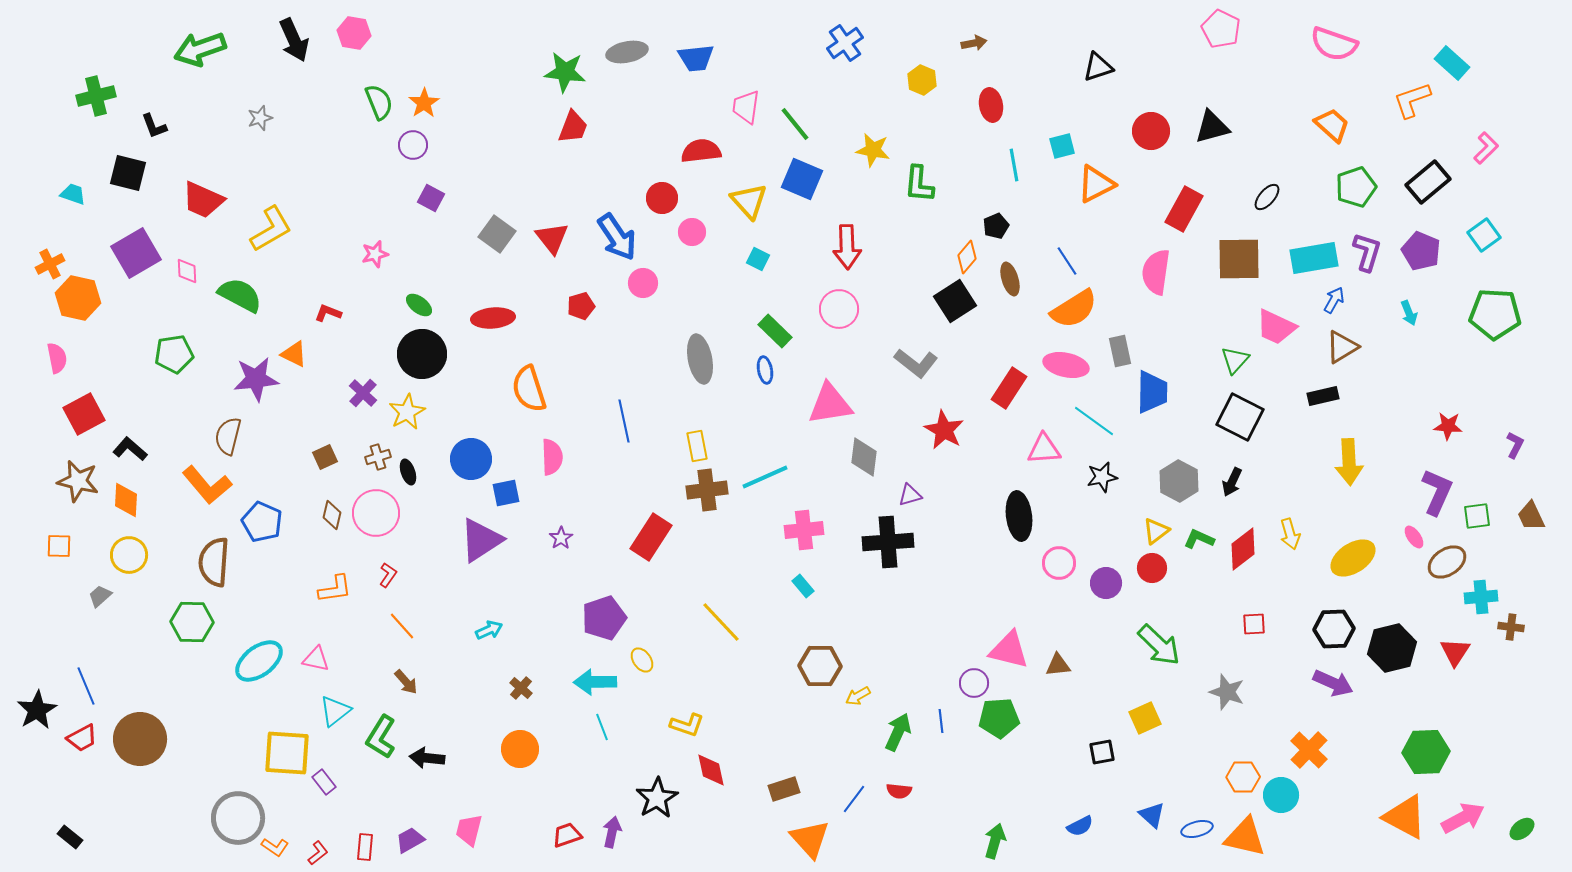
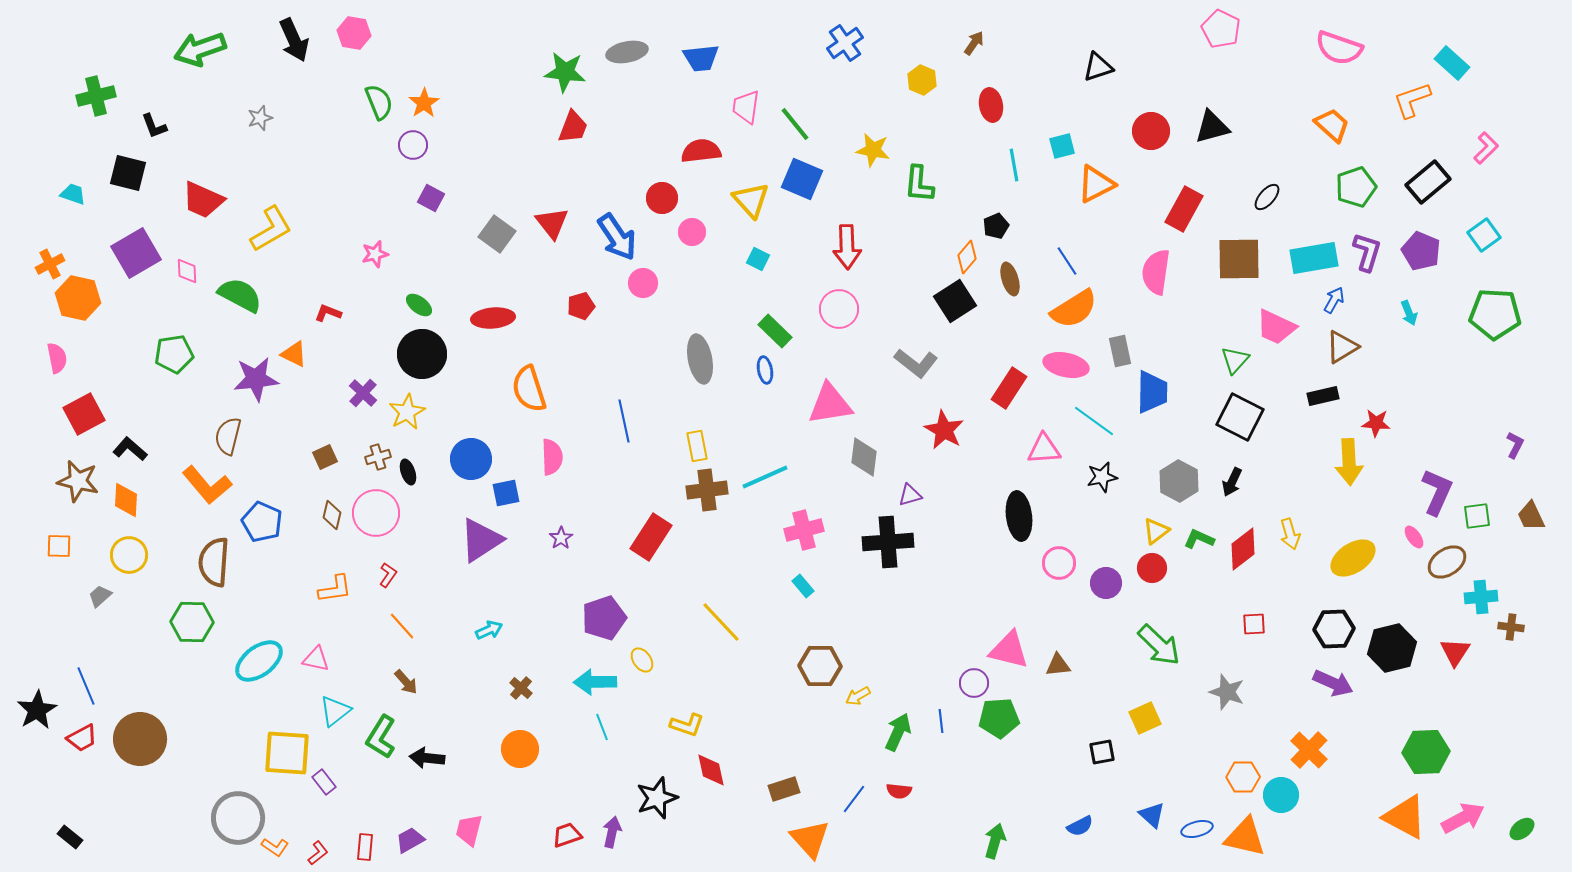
brown arrow at (974, 43): rotated 45 degrees counterclockwise
pink semicircle at (1334, 44): moved 5 px right, 4 px down
blue trapezoid at (696, 58): moved 5 px right
yellow triangle at (749, 201): moved 2 px right, 1 px up
red triangle at (552, 238): moved 15 px up
red star at (1448, 426): moved 72 px left, 3 px up
pink cross at (804, 530): rotated 9 degrees counterclockwise
black star at (657, 798): rotated 12 degrees clockwise
